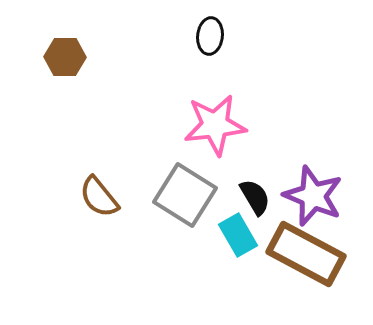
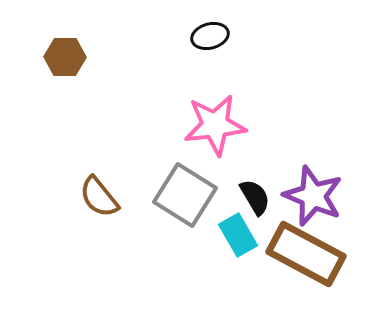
black ellipse: rotated 69 degrees clockwise
